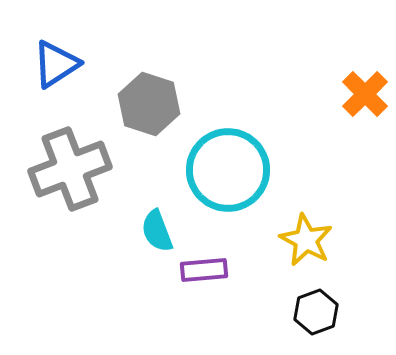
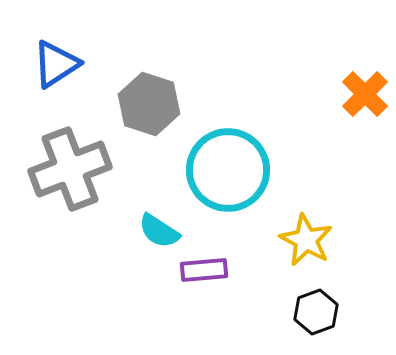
cyan semicircle: moved 2 px right; rotated 36 degrees counterclockwise
